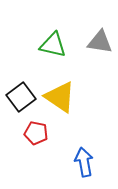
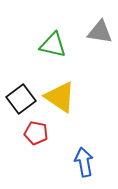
gray triangle: moved 10 px up
black square: moved 2 px down
